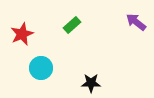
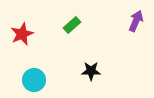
purple arrow: moved 1 px up; rotated 75 degrees clockwise
cyan circle: moved 7 px left, 12 px down
black star: moved 12 px up
